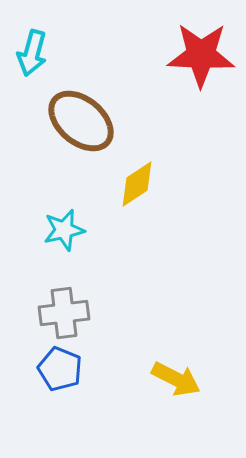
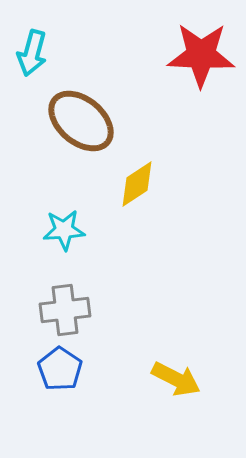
cyan star: rotated 9 degrees clockwise
gray cross: moved 1 px right, 3 px up
blue pentagon: rotated 12 degrees clockwise
